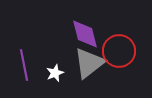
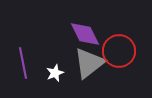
purple diamond: rotated 12 degrees counterclockwise
purple line: moved 1 px left, 2 px up
